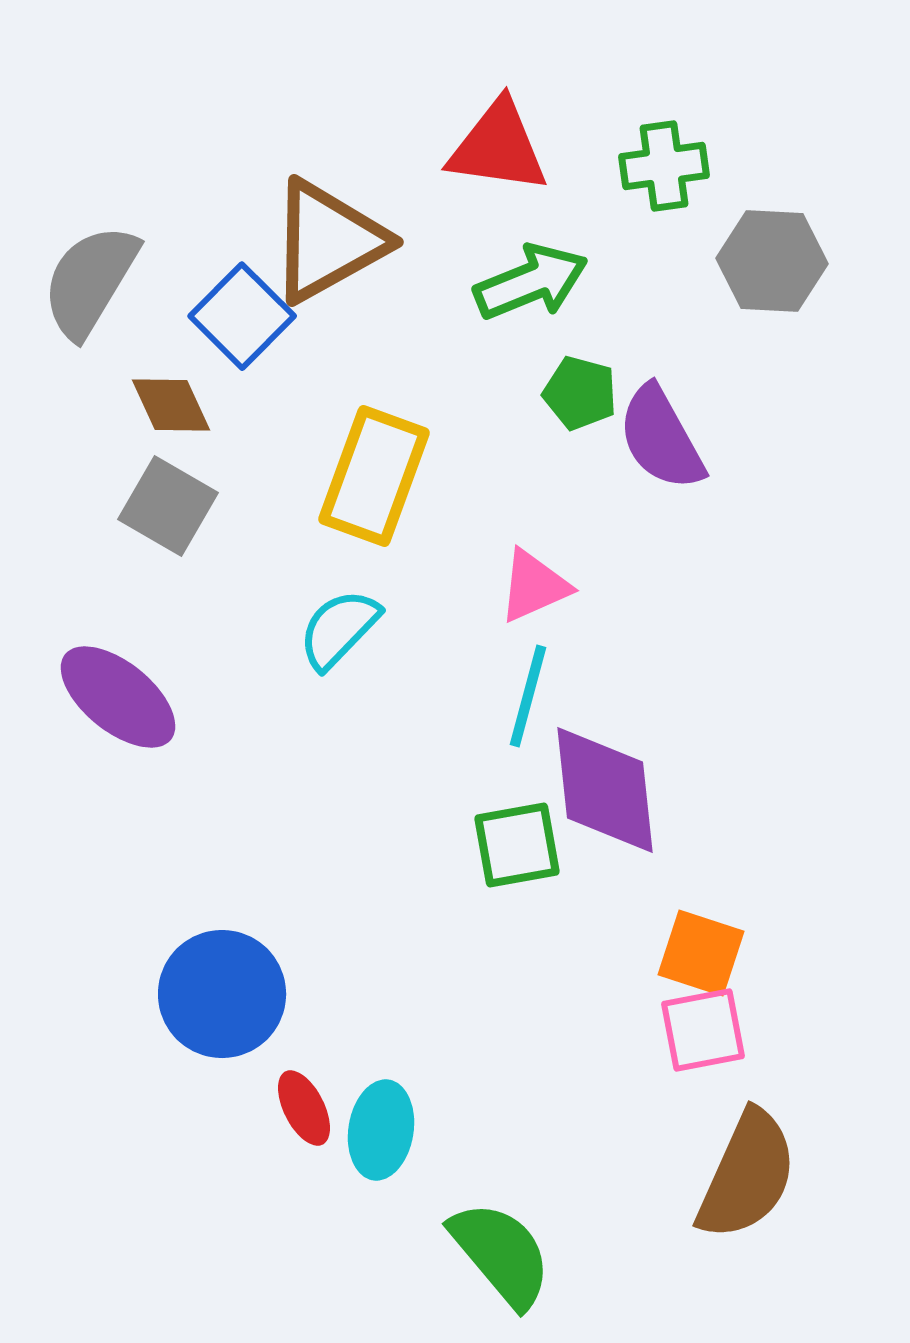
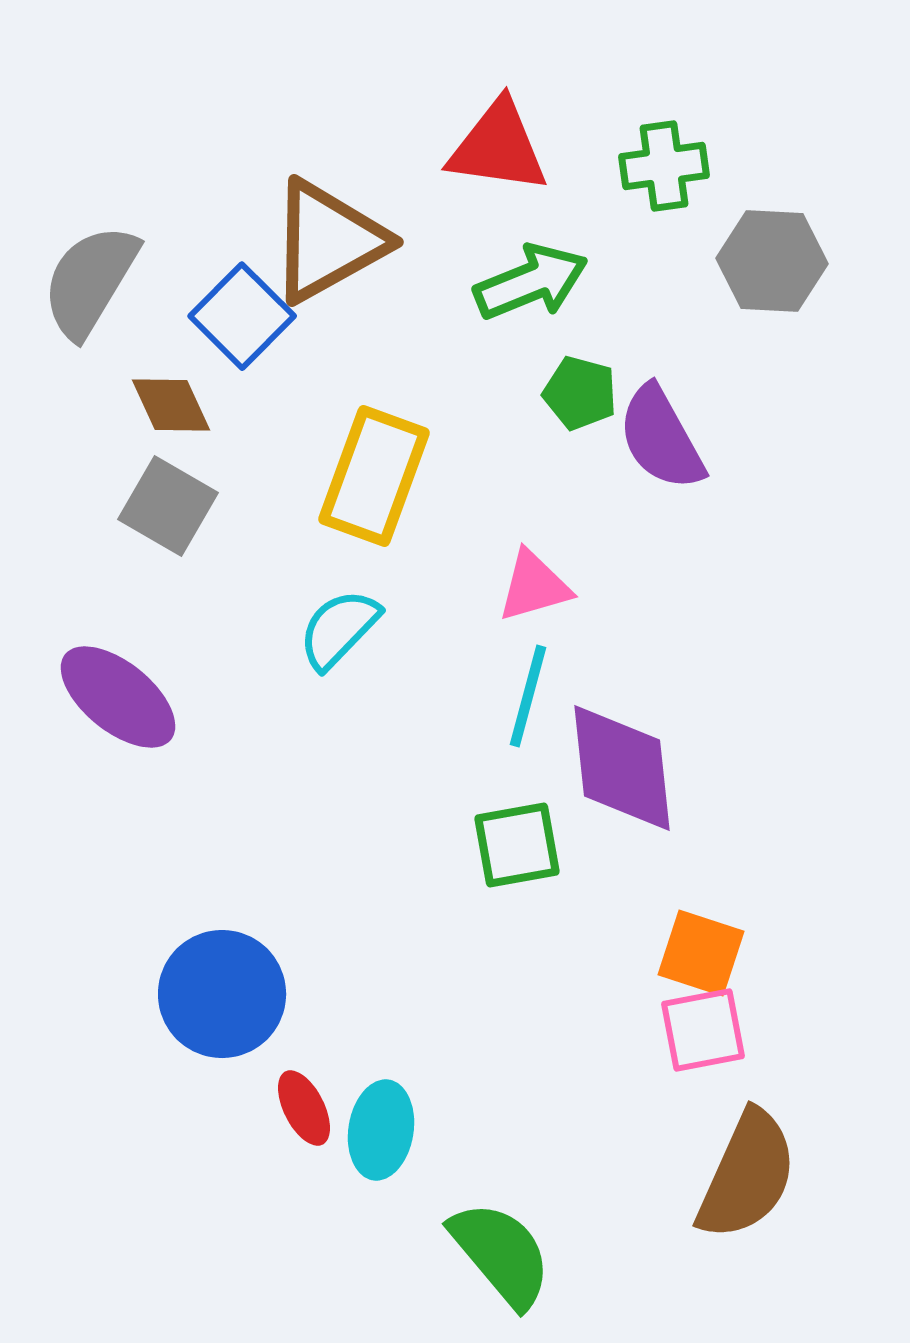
pink triangle: rotated 8 degrees clockwise
purple diamond: moved 17 px right, 22 px up
